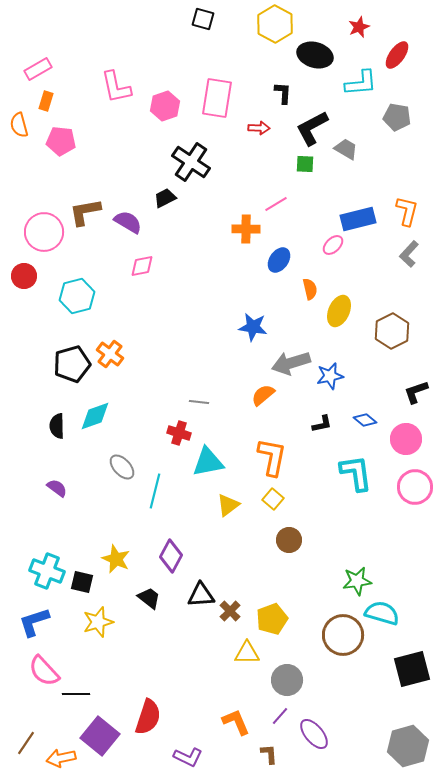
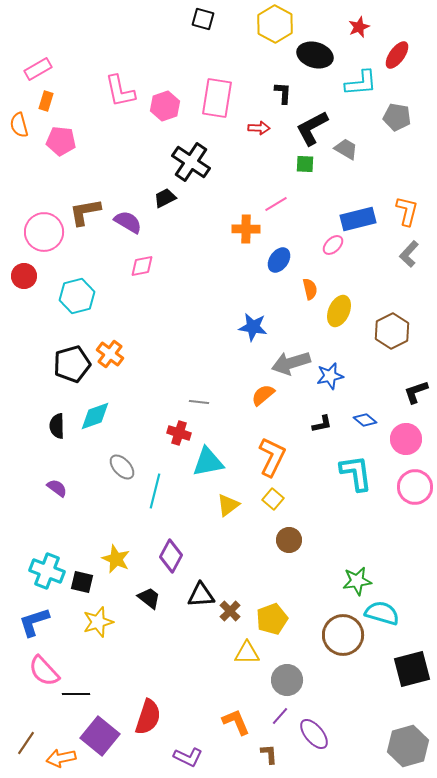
pink L-shape at (116, 87): moved 4 px right, 4 px down
orange L-shape at (272, 457): rotated 15 degrees clockwise
